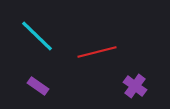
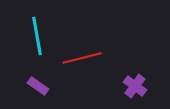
cyan line: rotated 36 degrees clockwise
red line: moved 15 px left, 6 px down
